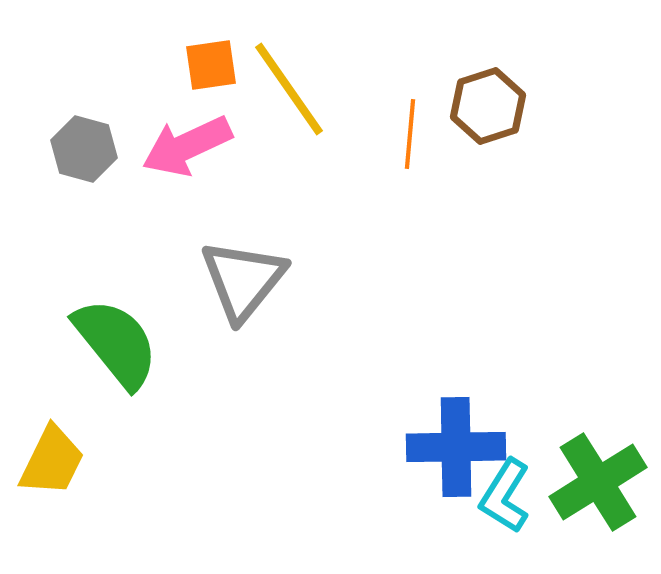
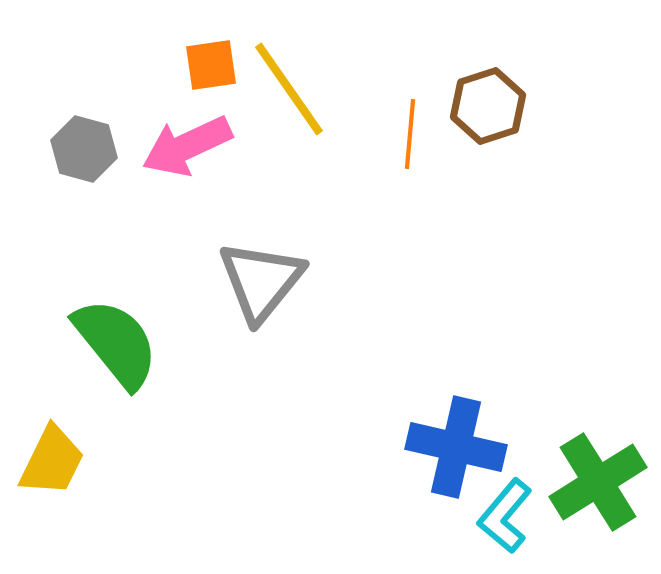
gray triangle: moved 18 px right, 1 px down
blue cross: rotated 14 degrees clockwise
cyan L-shape: moved 20 px down; rotated 8 degrees clockwise
